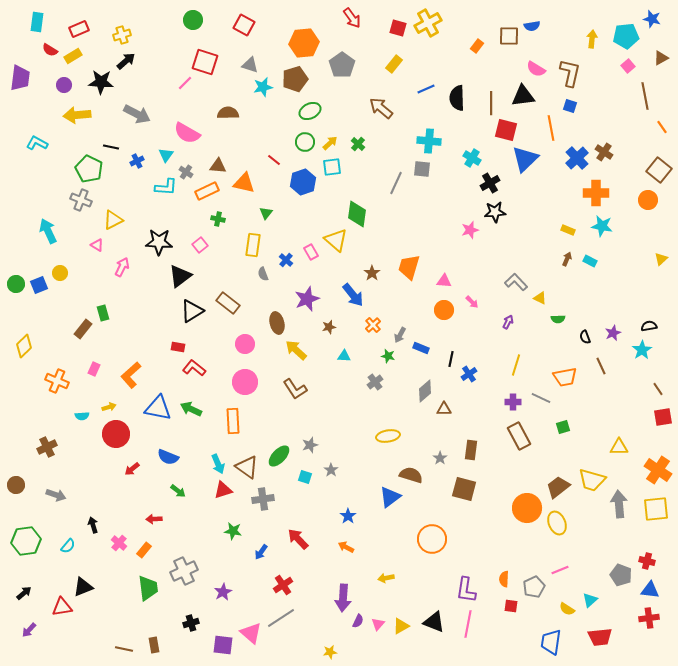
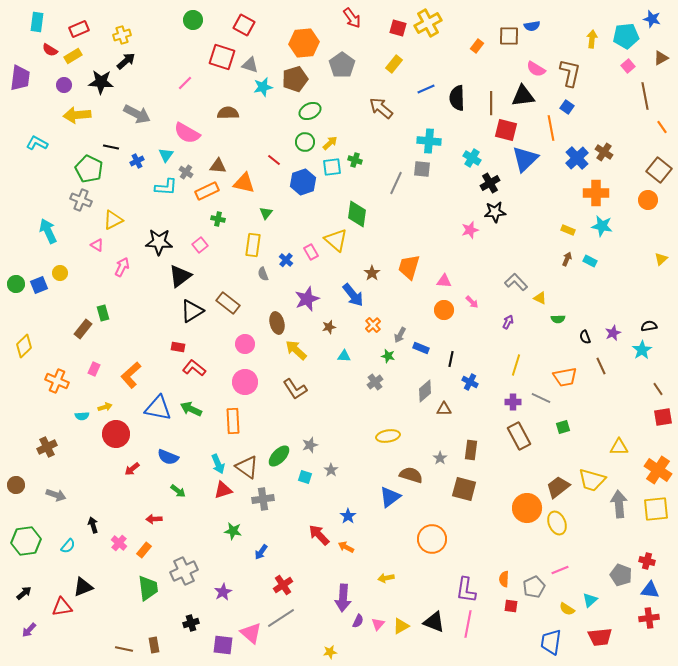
red square at (205, 62): moved 17 px right, 5 px up
blue square at (570, 106): moved 3 px left, 1 px down; rotated 16 degrees clockwise
green cross at (358, 144): moved 3 px left, 16 px down; rotated 24 degrees counterclockwise
blue cross at (469, 374): moved 1 px right, 8 px down; rotated 28 degrees counterclockwise
yellow arrow at (109, 407): moved 4 px left
red arrow at (298, 539): moved 21 px right, 4 px up
